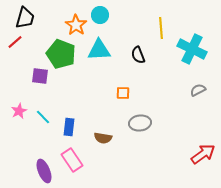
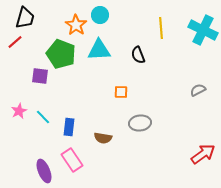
cyan cross: moved 11 px right, 19 px up
orange square: moved 2 px left, 1 px up
